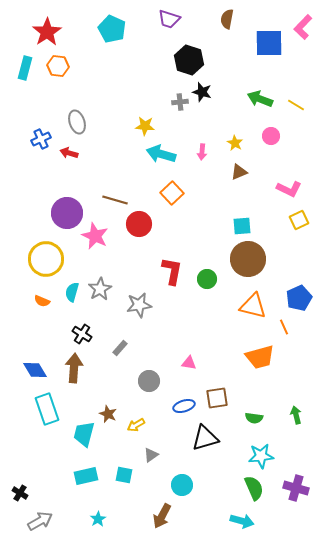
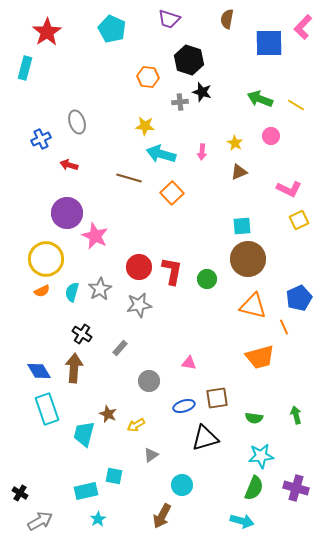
orange hexagon at (58, 66): moved 90 px right, 11 px down
red arrow at (69, 153): moved 12 px down
brown line at (115, 200): moved 14 px right, 22 px up
red circle at (139, 224): moved 43 px down
orange semicircle at (42, 301): moved 10 px up; rotated 49 degrees counterclockwise
blue diamond at (35, 370): moved 4 px right, 1 px down
cyan square at (124, 475): moved 10 px left, 1 px down
cyan rectangle at (86, 476): moved 15 px down
green semicircle at (254, 488): rotated 45 degrees clockwise
